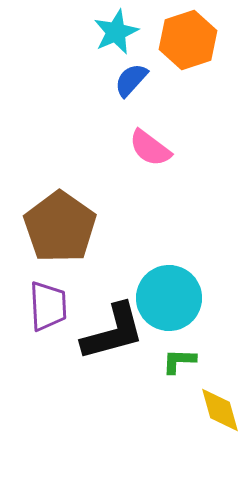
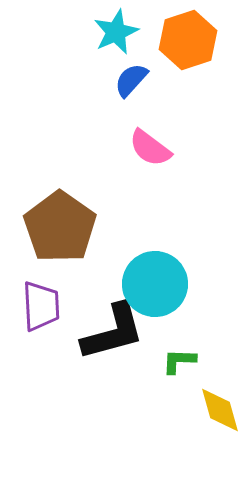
cyan circle: moved 14 px left, 14 px up
purple trapezoid: moved 7 px left
